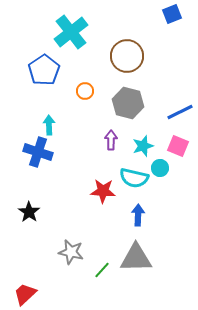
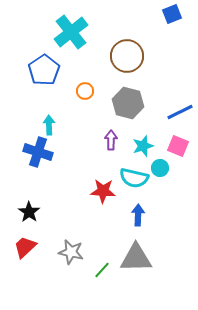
red trapezoid: moved 47 px up
